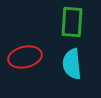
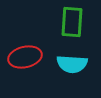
cyan semicircle: rotated 80 degrees counterclockwise
